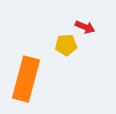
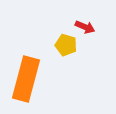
yellow pentagon: rotated 20 degrees clockwise
